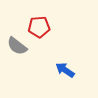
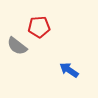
blue arrow: moved 4 px right
